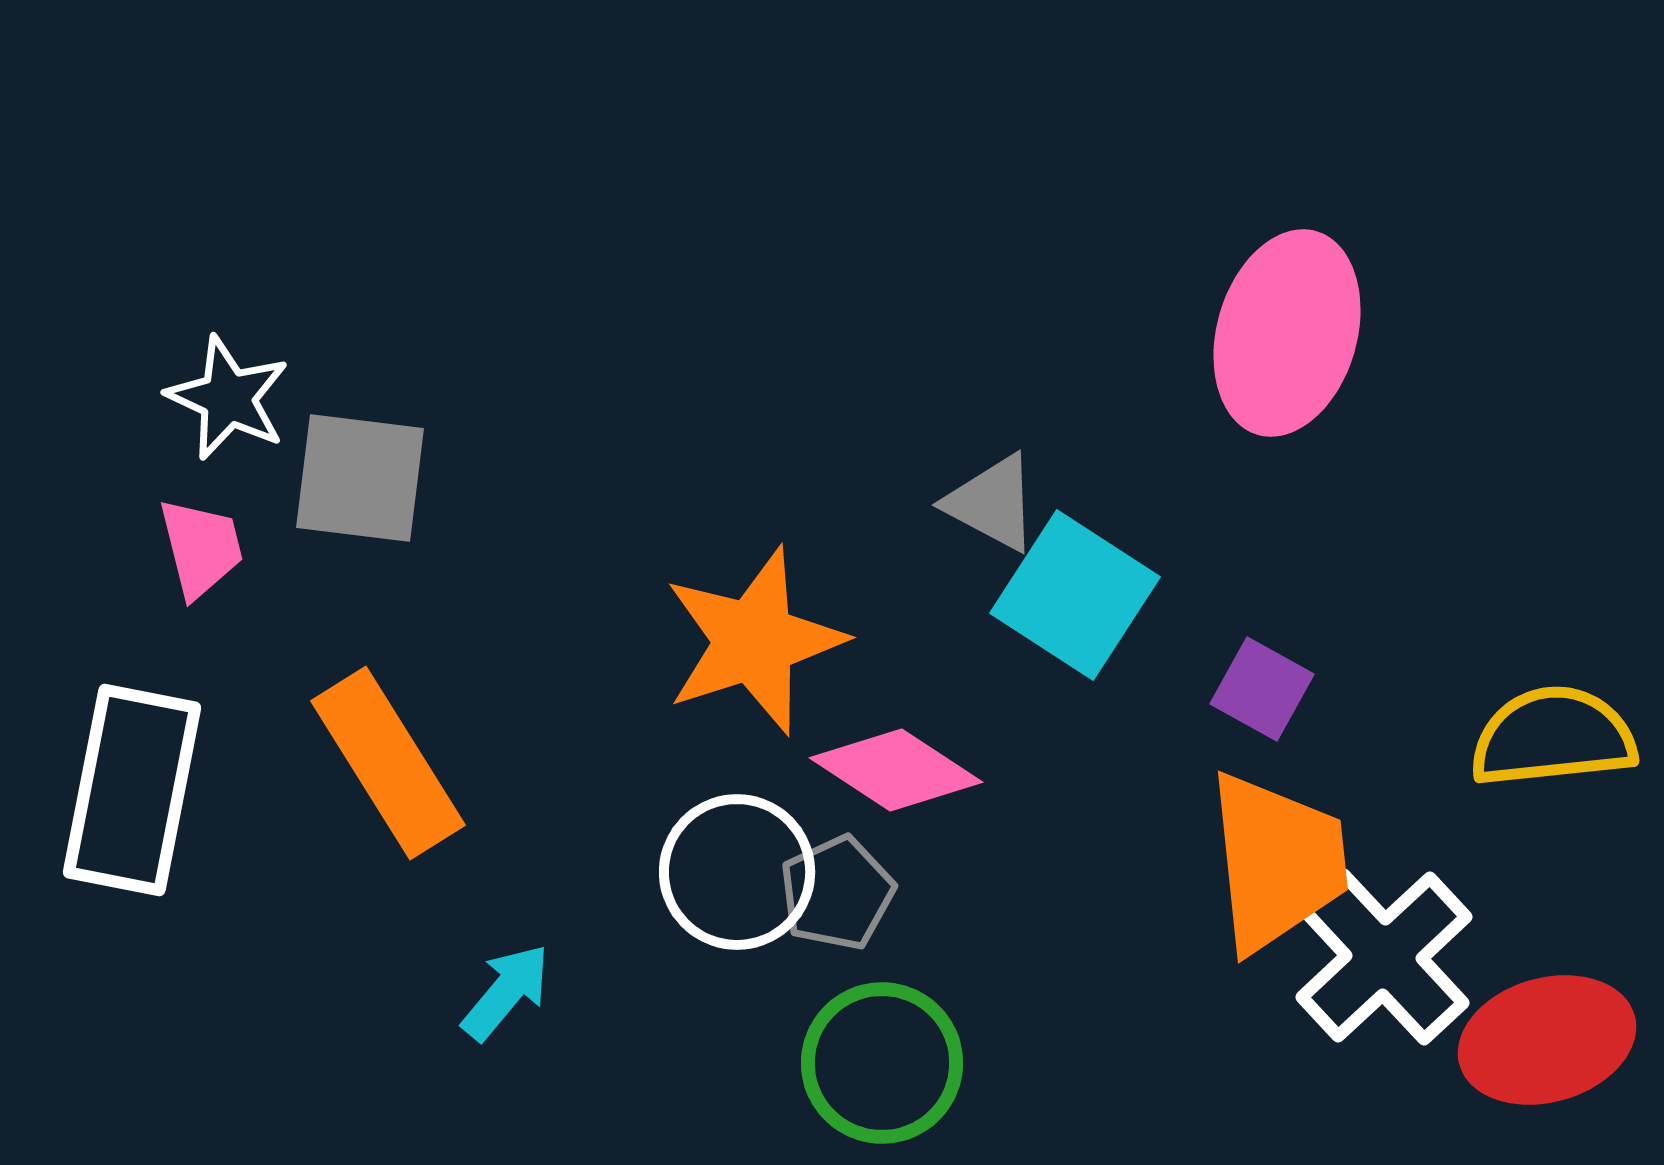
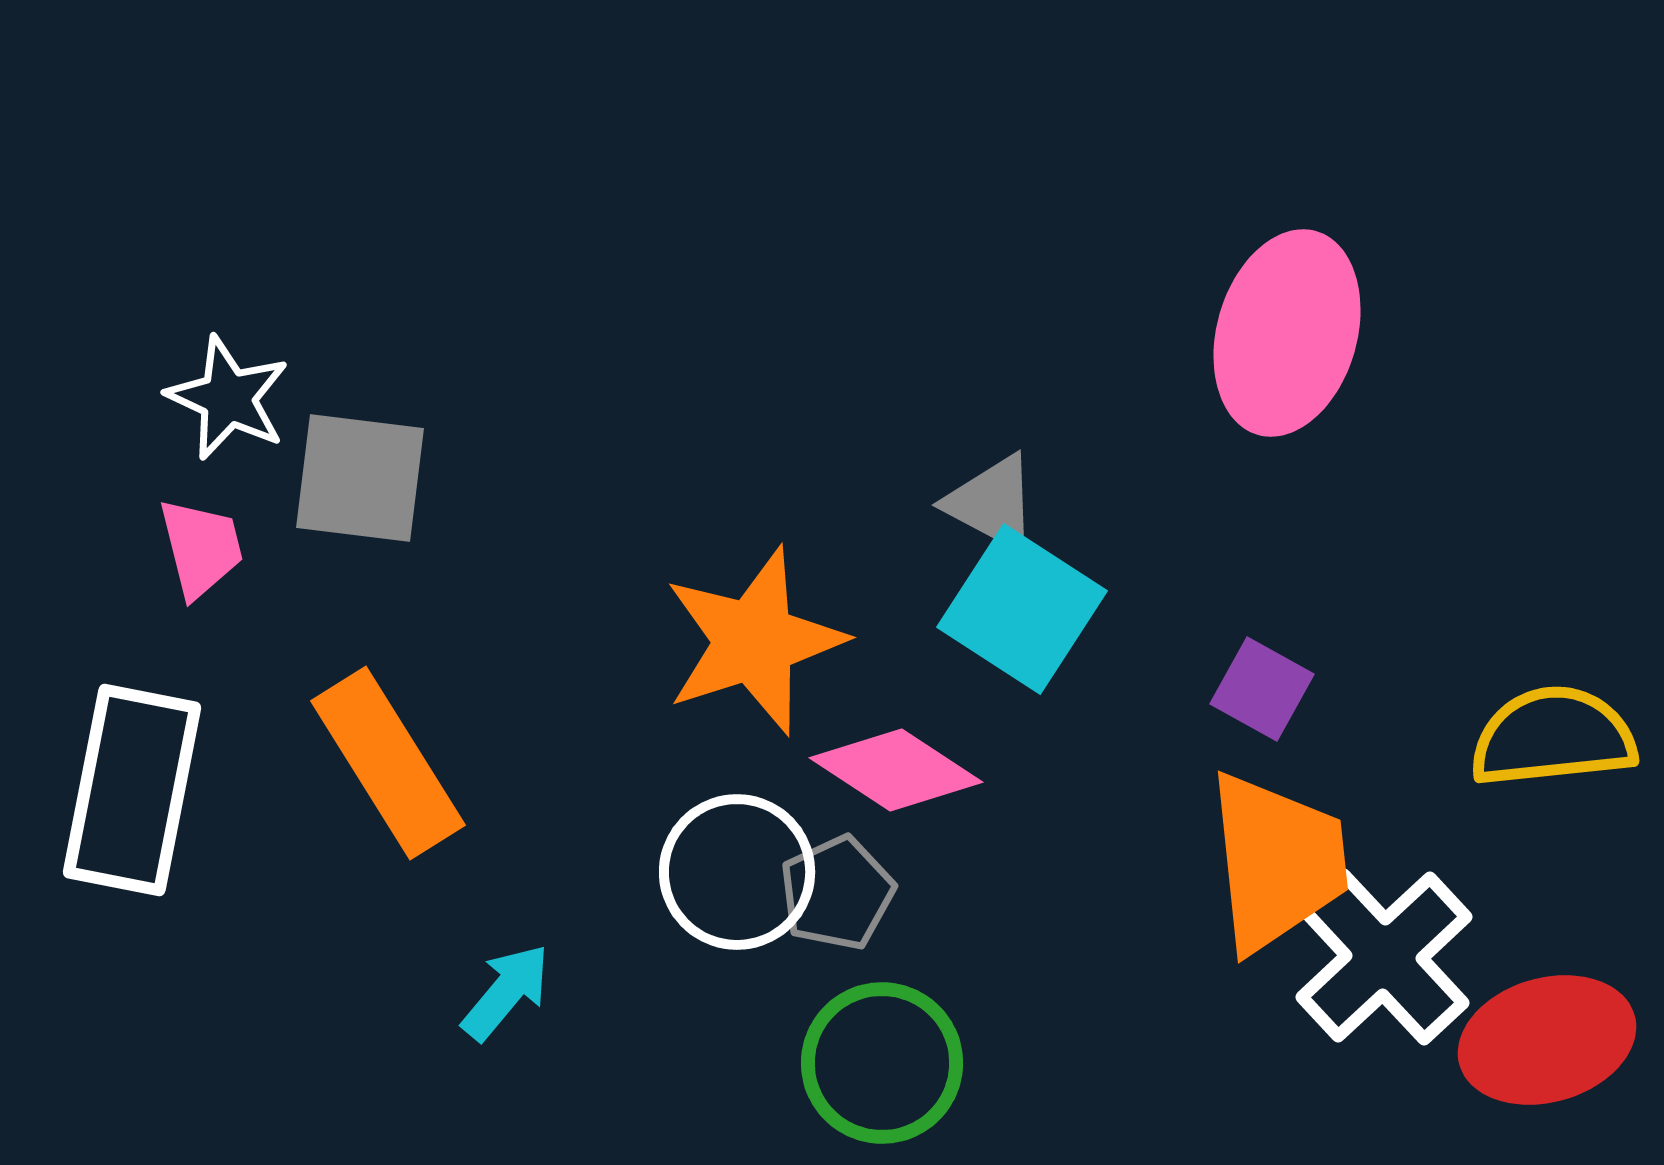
cyan square: moved 53 px left, 14 px down
